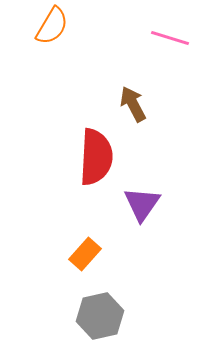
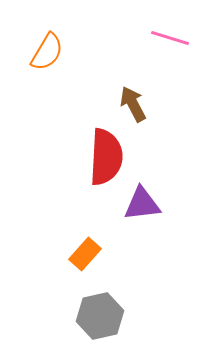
orange semicircle: moved 5 px left, 26 px down
red semicircle: moved 10 px right
purple triangle: rotated 48 degrees clockwise
